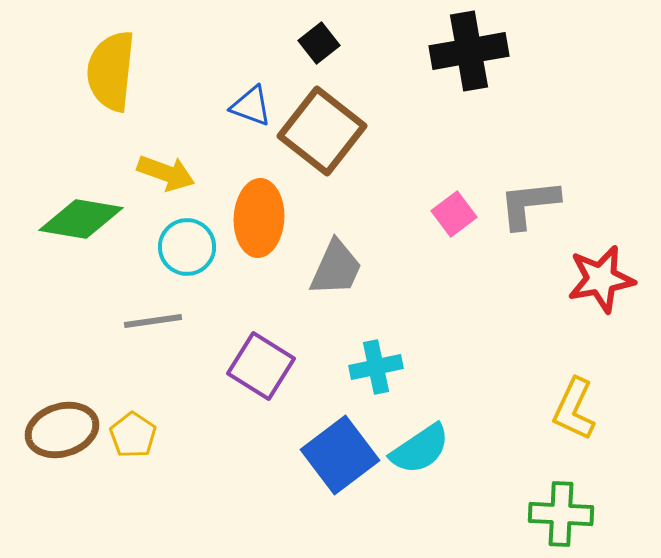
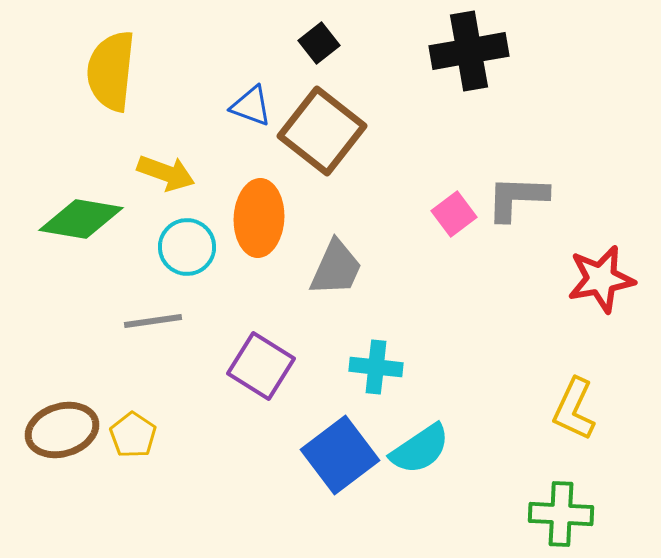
gray L-shape: moved 12 px left, 6 px up; rotated 8 degrees clockwise
cyan cross: rotated 18 degrees clockwise
